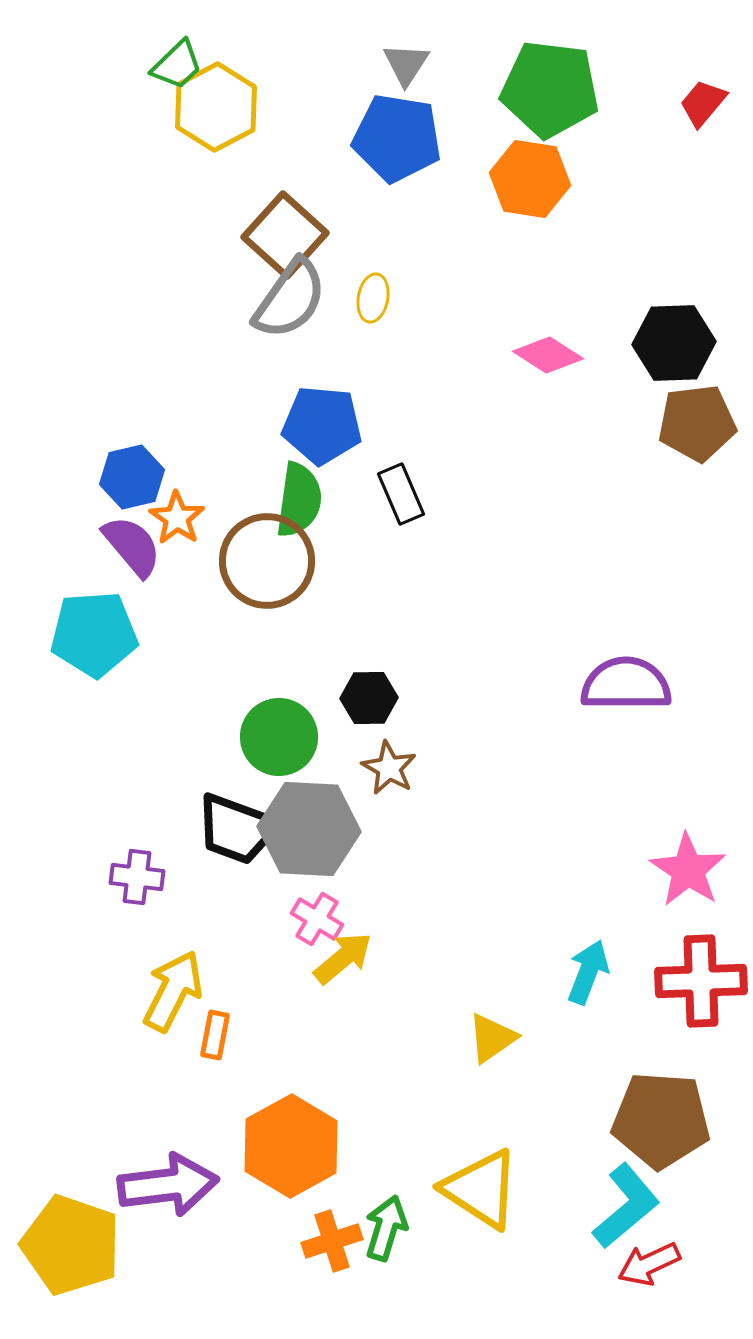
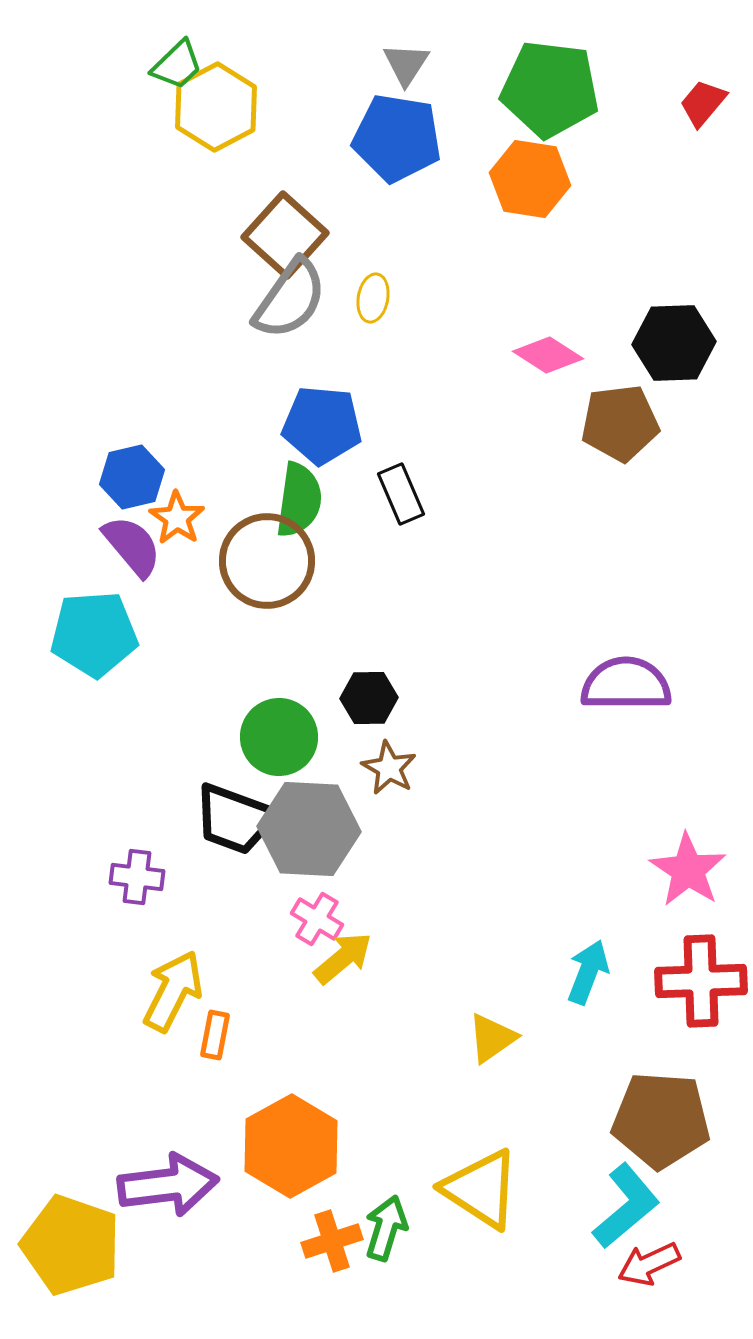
brown pentagon at (697, 423): moved 77 px left
black trapezoid at (237, 829): moved 2 px left, 10 px up
